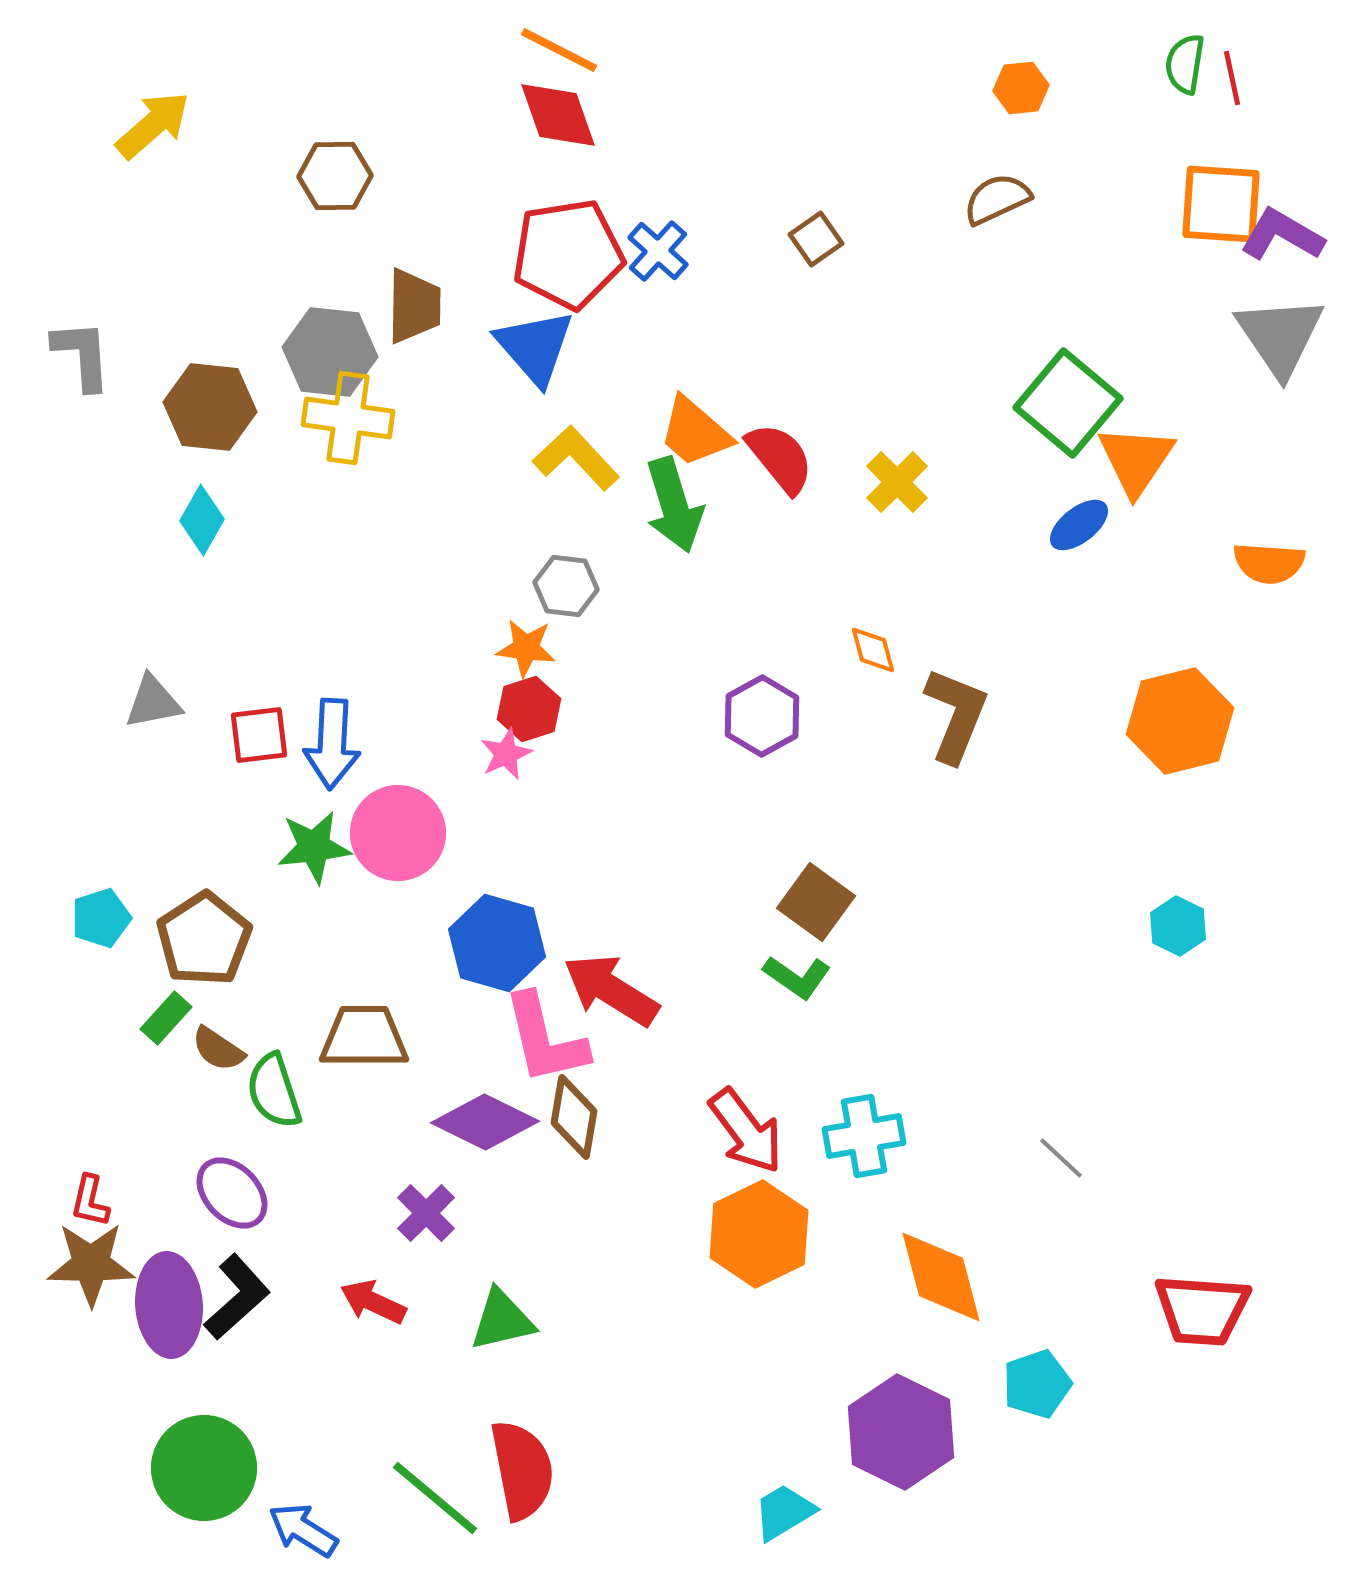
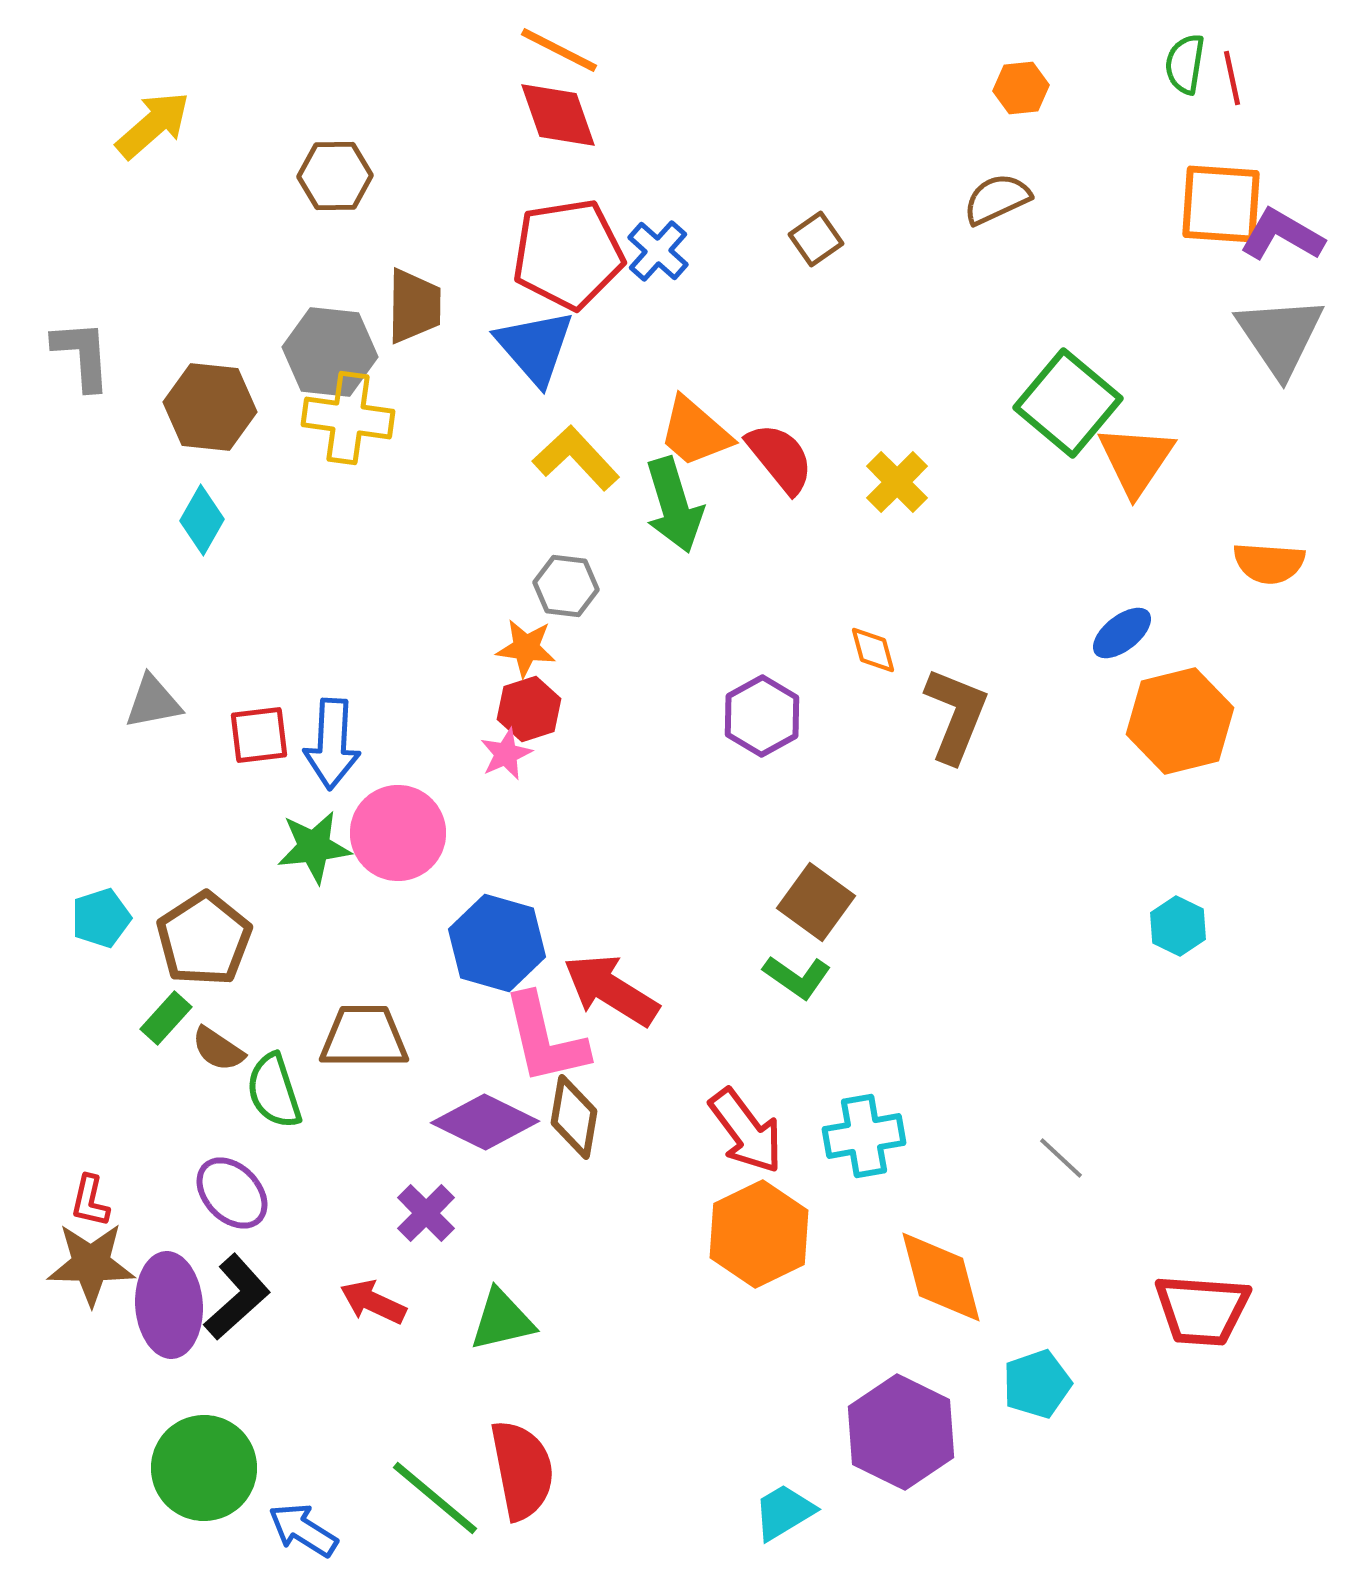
blue ellipse at (1079, 525): moved 43 px right, 108 px down
